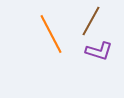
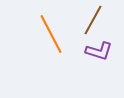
brown line: moved 2 px right, 1 px up
